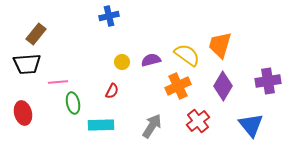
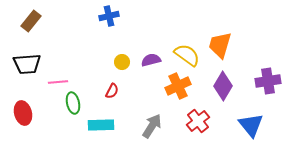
brown rectangle: moved 5 px left, 13 px up
